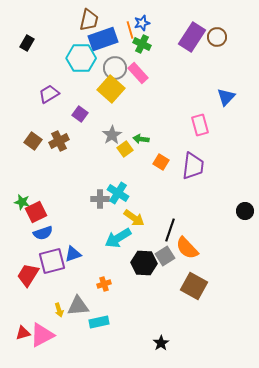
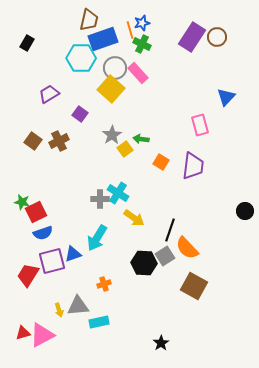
cyan arrow at (118, 238): moved 21 px left; rotated 28 degrees counterclockwise
